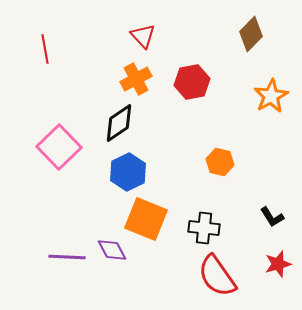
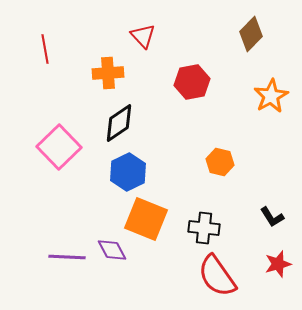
orange cross: moved 28 px left, 6 px up; rotated 24 degrees clockwise
